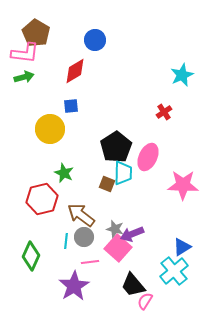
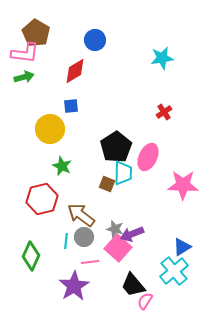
cyan star: moved 20 px left, 17 px up; rotated 15 degrees clockwise
green star: moved 2 px left, 7 px up
